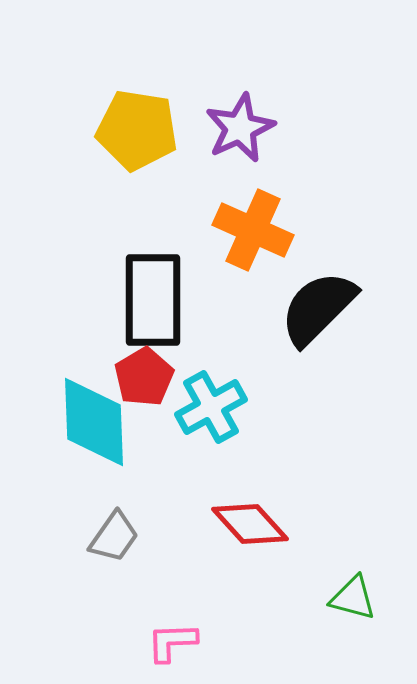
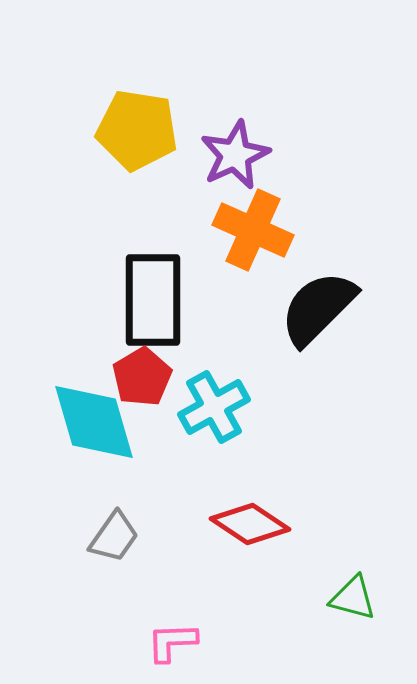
purple star: moved 5 px left, 27 px down
red pentagon: moved 2 px left
cyan cross: moved 3 px right
cyan diamond: rotated 14 degrees counterclockwise
red diamond: rotated 14 degrees counterclockwise
